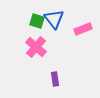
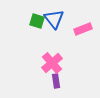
pink cross: moved 16 px right, 16 px down; rotated 10 degrees clockwise
purple rectangle: moved 1 px right, 2 px down
